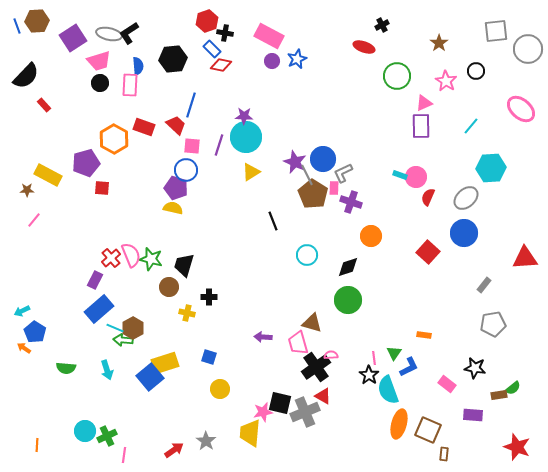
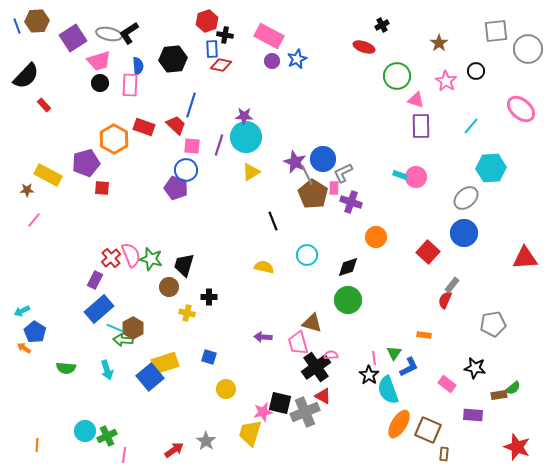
black cross at (225, 33): moved 2 px down
blue rectangle at (212, 49): rotated 42 degrees clockwise
pink triangle at (424, 103): moved 8 px left, 3 px up; rotated 42 degrees clockwise
red semicircle at (428, 197): moved 17 px right, 103 px down
yellow semicircle at (173, 208): moved 91 px right, 59 px down
orange circle at (371, 236): moved 5 px right, 1 px down
gray rectangle at (484, 285): moved 32 px left
yellow circle at (220, 389): moved 6 px right
orange ellipse at (399, 424): rotated 16 degrees clockwise
yellow trapezoid at (250, 433): rotated 12 degrees clockwise
